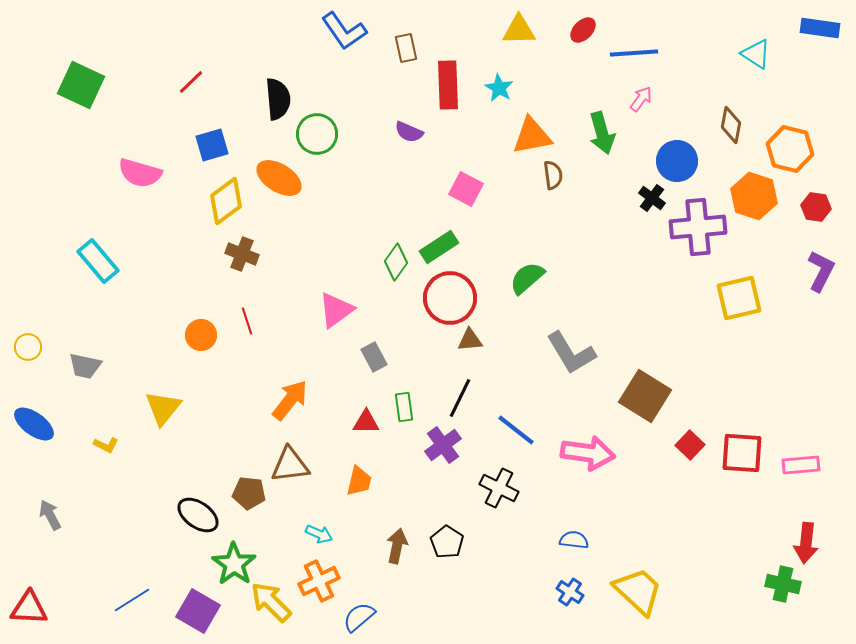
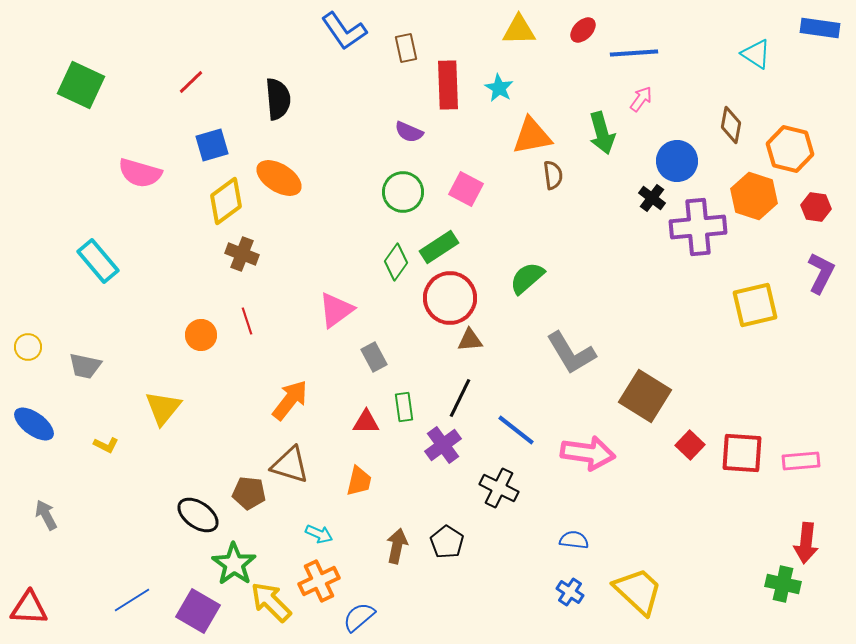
green circle at (317, 134): moved 86 px right, 58 px down
purple L-shape at (821, 271): moved 2 px down
yellow square at (739, 298): moved 16 px right, 7 px down
brown triangle at (290, 465): rotated 24 degrees clockwise
pink rectangle at (801, 465): moved 4 px up
gray arrow at (50, 515): moved 4 px left
